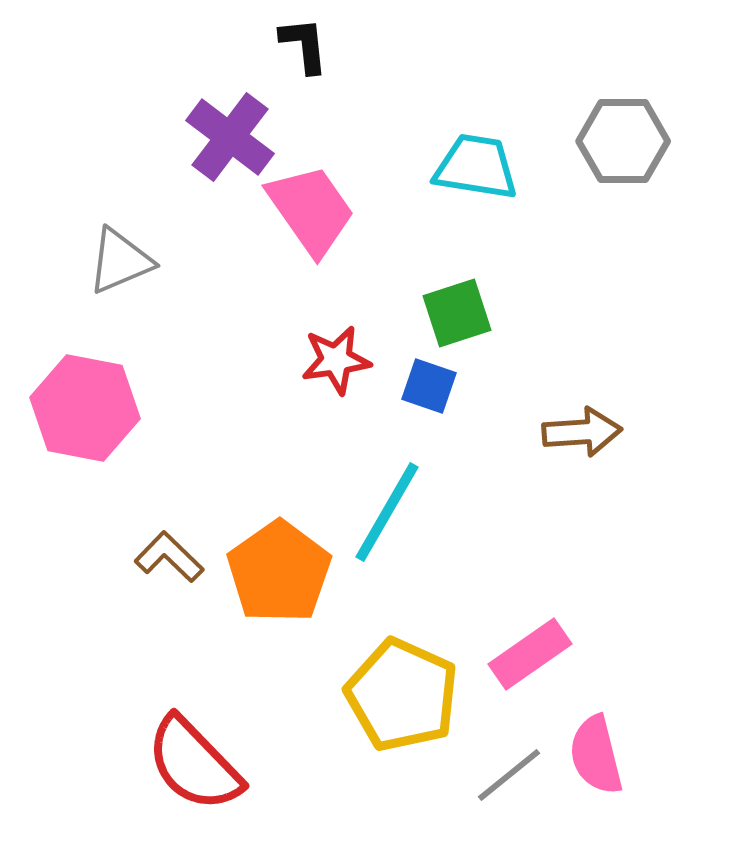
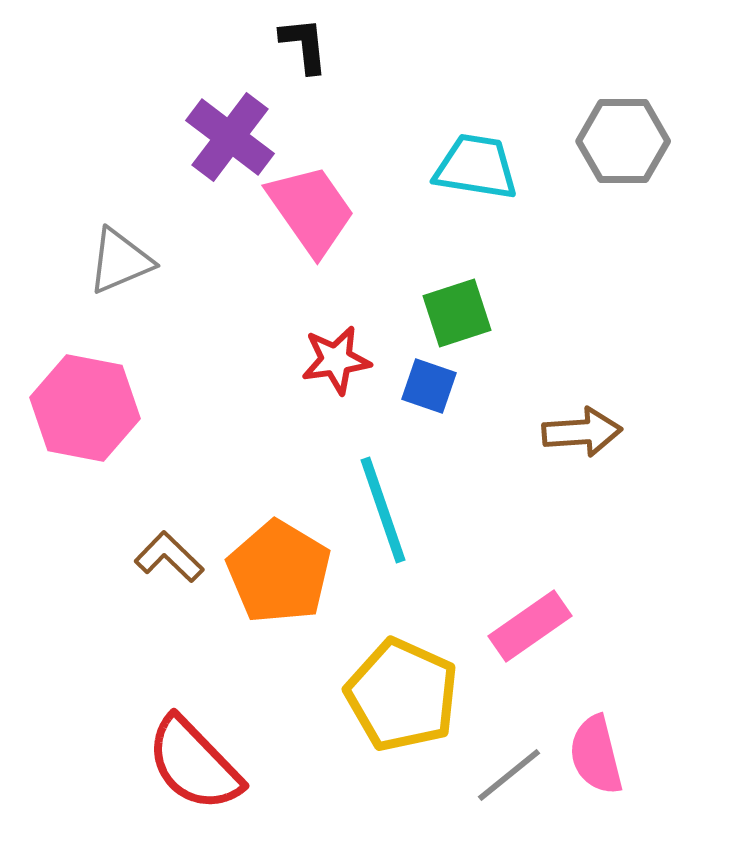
cyan line: moved 4 px left, 2 px up; rotated 49 degrees counterclockwise
orange pentagon: rotated 6 degrees counterclockwise
pink rectangle: moved 28 px up
